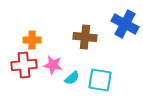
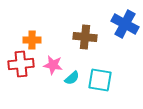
red cross: moved 3 px left, 1 px up
